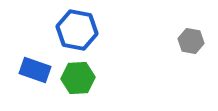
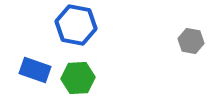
blue hexagon: moved 1 px left, 5 px up
